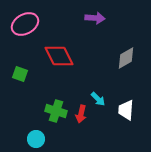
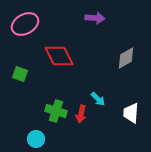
white trapezoid: moved 5 px right, 3 px down
